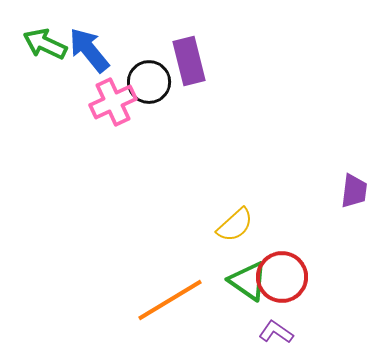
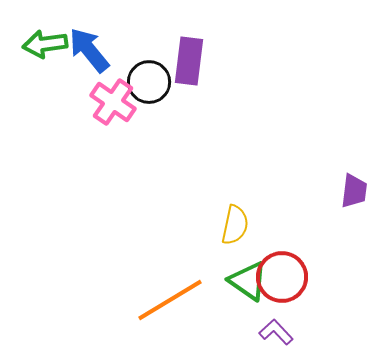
green arrow: rotated 33 degrees counterclockwise
purple rectangle: rotated 21 degrees clockwise
pink cross: rotated 30 degrees counterclockwise
yellow semicircle: rotated 36 degrees counterclockwise
purple L-shape: rotated 12 degrees clockwise
